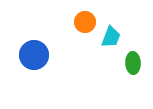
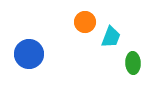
blue circle: moved 5 px left, 1 px up
